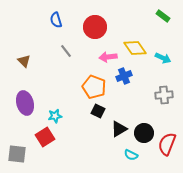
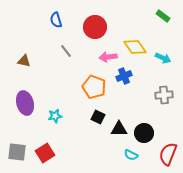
yellow diamond: moved 1 px up
brown triangle: rotated 32 degrees counterclockwise
black square: moved 6 px down
black triangle: rotated 30 degrees clockwise
red square: moved 16 px down
red semicircle: moved 1 px right, 10 px down
gray square: moved 2 px up
